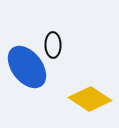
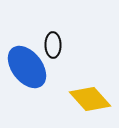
yellow diamond: rotated 15 degrees clockwise
